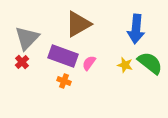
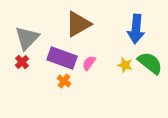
purple rectangle: moved 1 px left, 2 px down
orange cross: rotated 16 degrees clockwise
